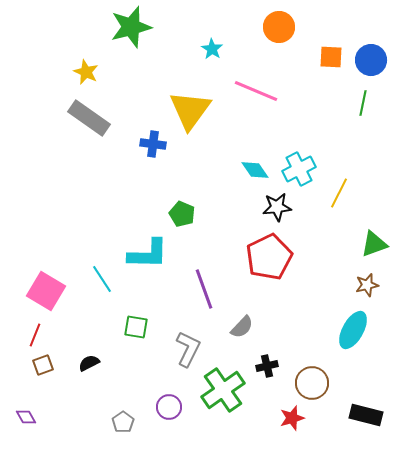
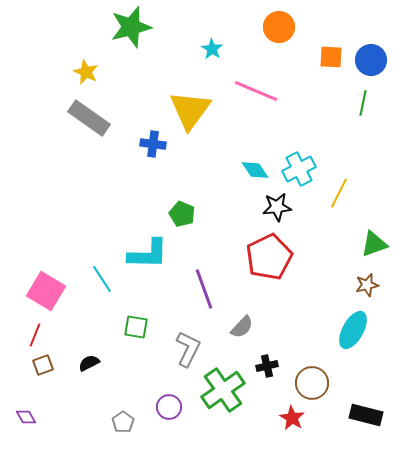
red star: rotated 25 degrees counterclockwise
